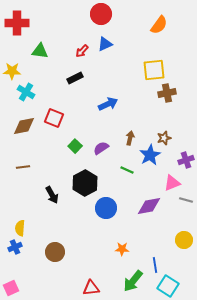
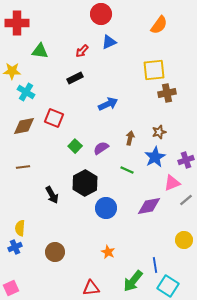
blue triangle: moved 4 px right, 2 px up
brown star: moved 5 px left, 6 px up
blue star: moved 5 px right, 2 px down
gray line: rotated 56 degrees counterclockwise
orange star: moved 14 px left, 3 px down; rotated 24 degrees clockwise
